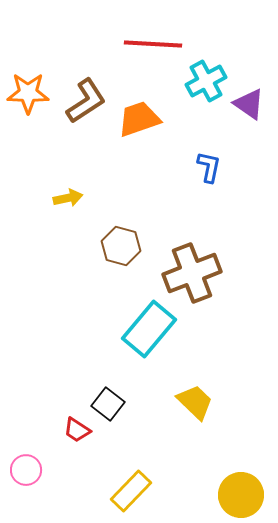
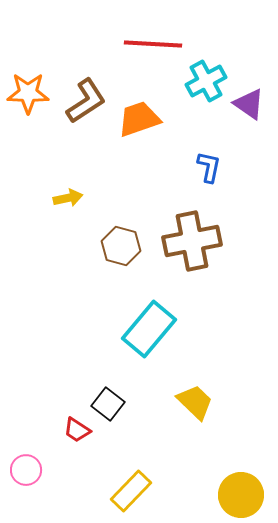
brown cross: moved 32 px up; rotated 10 degrees clockwise
